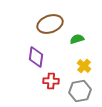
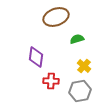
brown ellipse: moved 6 px right, 7 px up
